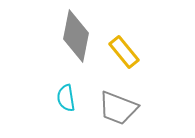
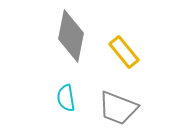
gray diamond: moved 5 px left
